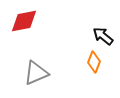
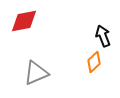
black arrow: rotated 30 degrees clockwise
orange diamond: rotated 25 degrees clockwise
